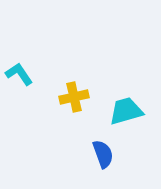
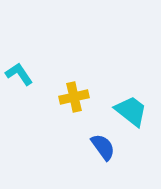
cyan trapezoid: moved 5 px right; rotated 54 degrees clockwise
blue semicircle: moved 7 px up; rotated 16 degrees counterclockwise
